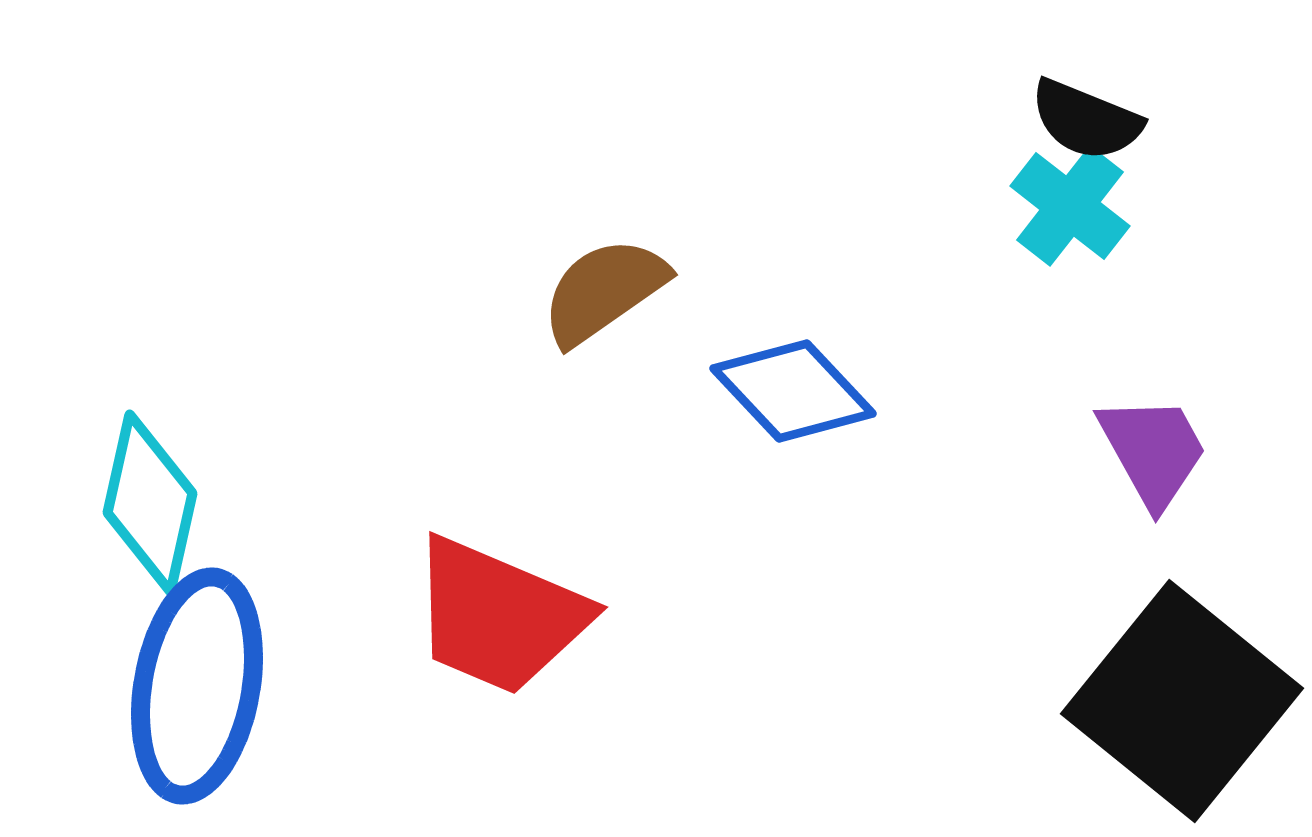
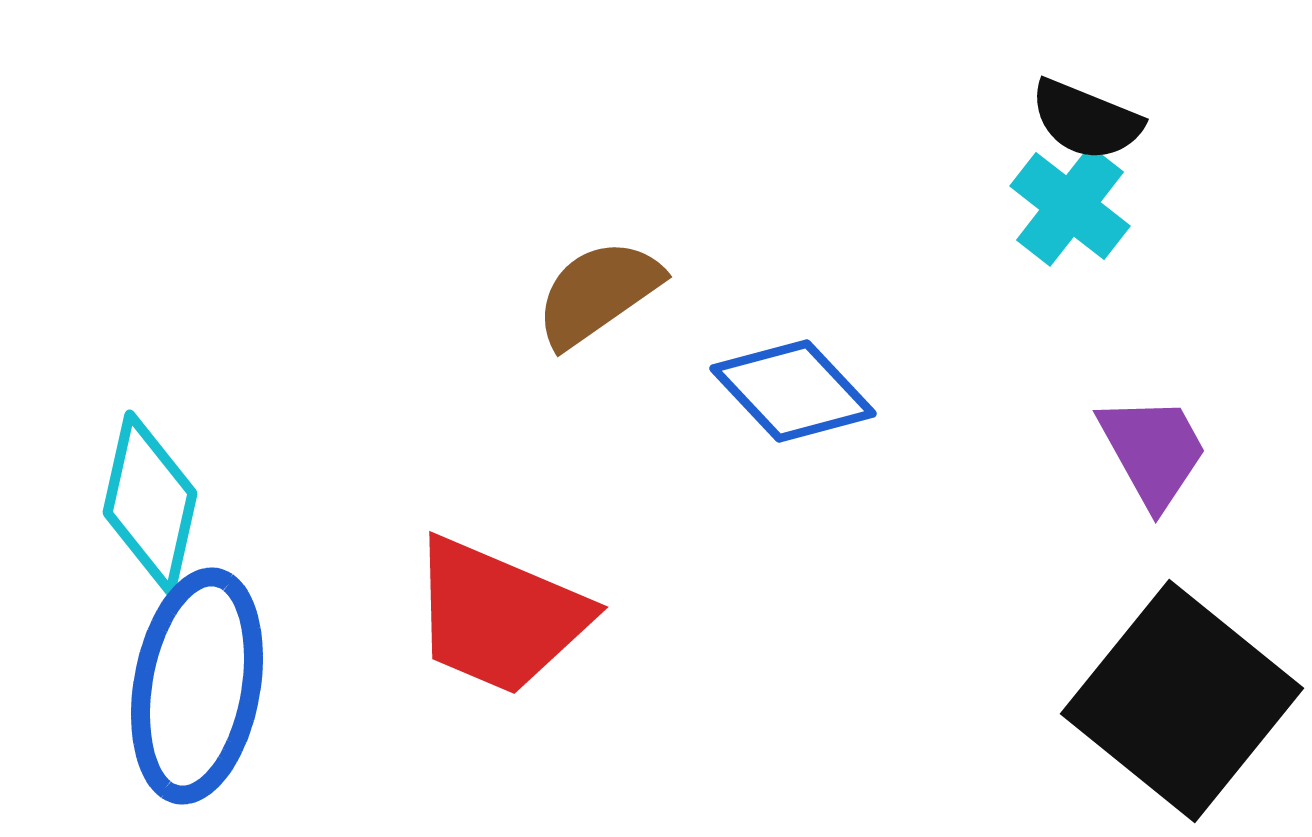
brown semicircle: moved 6 px left, 2 px down
